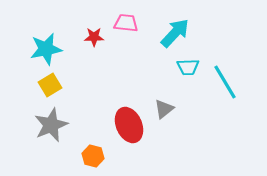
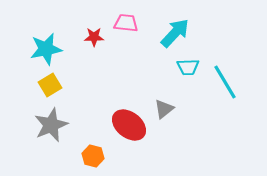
red ellipse: rotated 28 degrees counterclockwise
